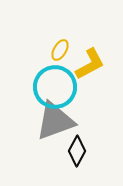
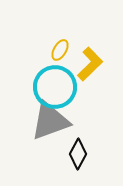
yellow L-shape: rotated 16 degrees counterclockwise
gray triangle: moved 5 px left
black diamond: moved 1 px right, 3 px down
